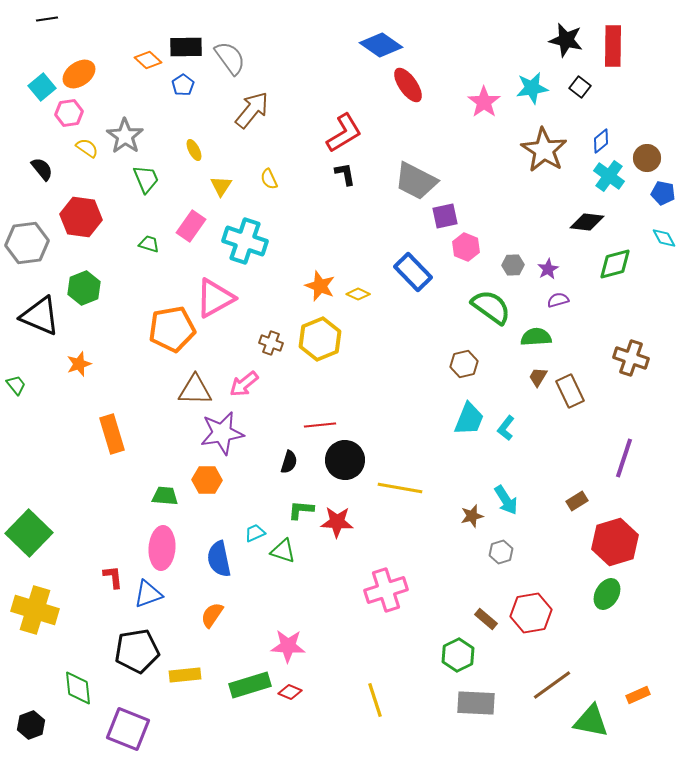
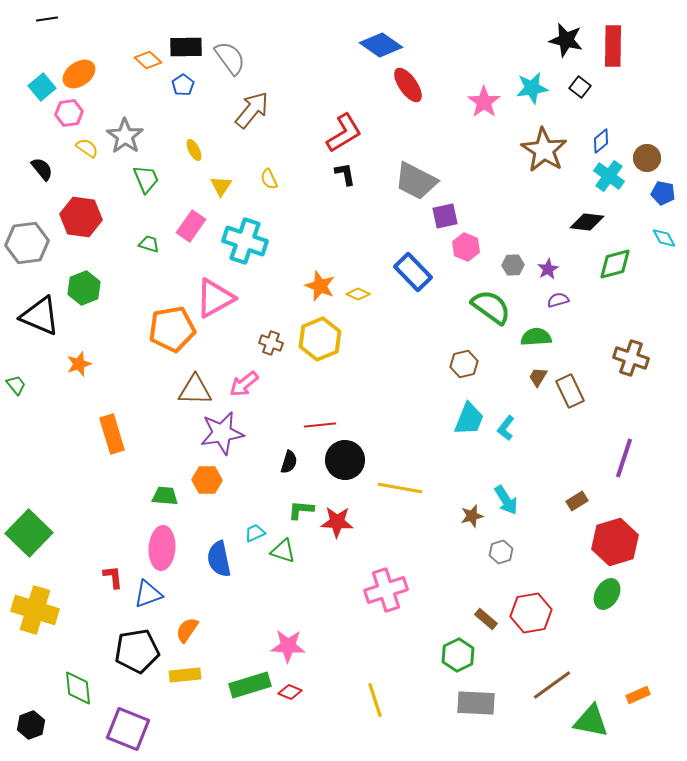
orange semicircle at (212, 615): moved 25 px left, 15 px down
